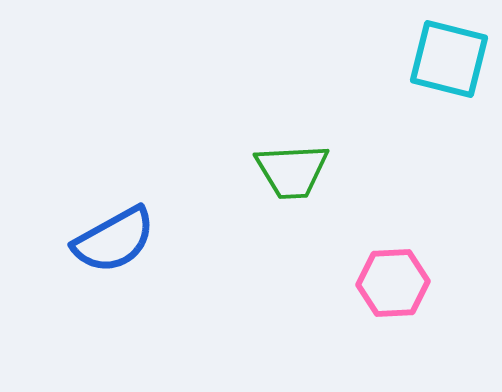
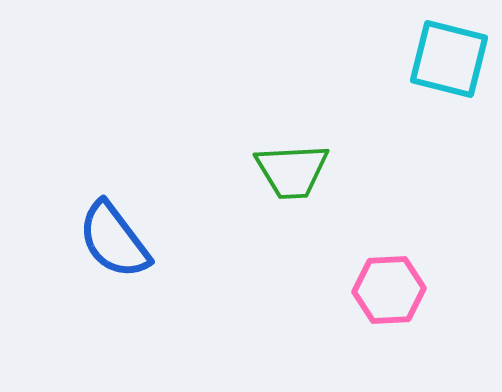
blue semicircle: rotated 82 degrees clockwise
pink hexagon: moved 4 px left, 7 px down
